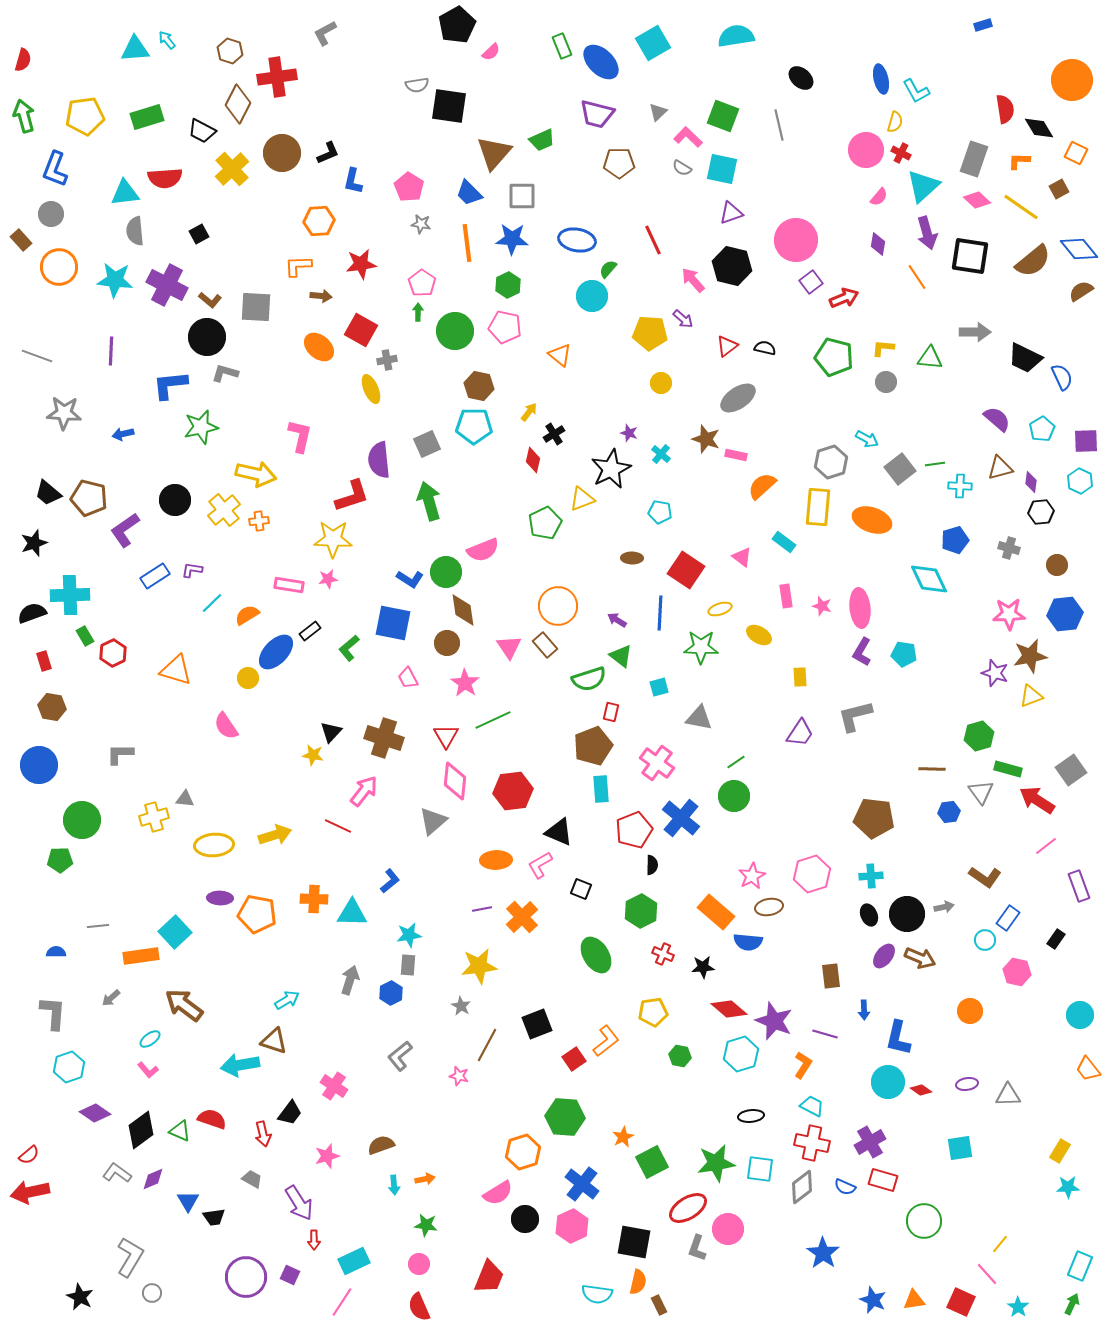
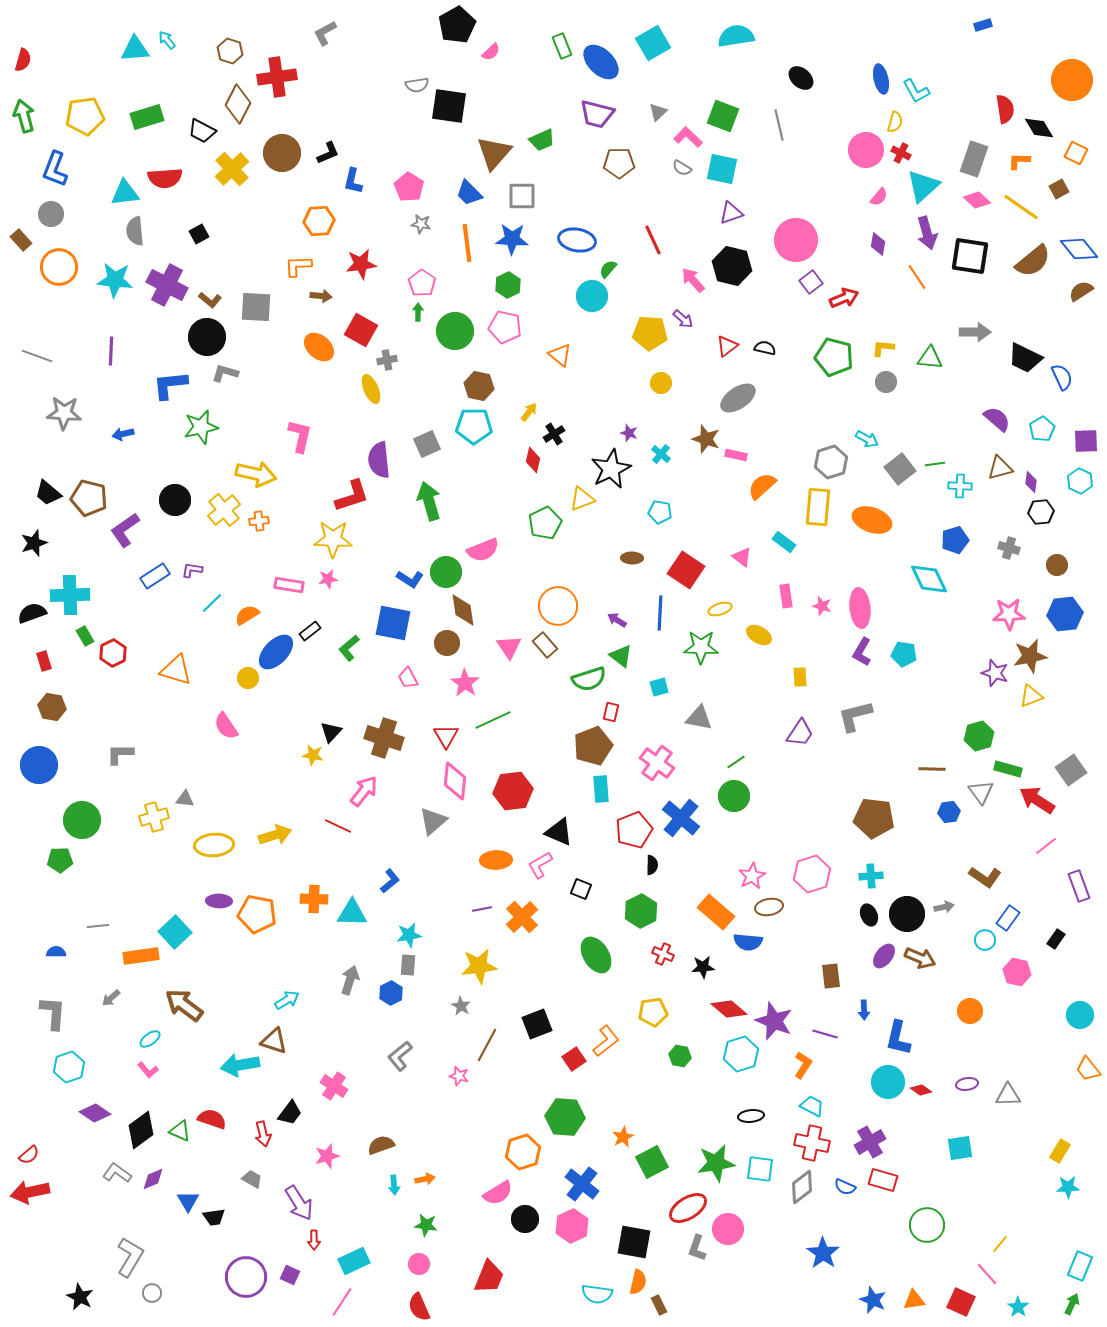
purple ellipse at (220, 898): moved 1 px left, 3 px down
green circle at (924, 1221): moved 3 px right, 4 px down
